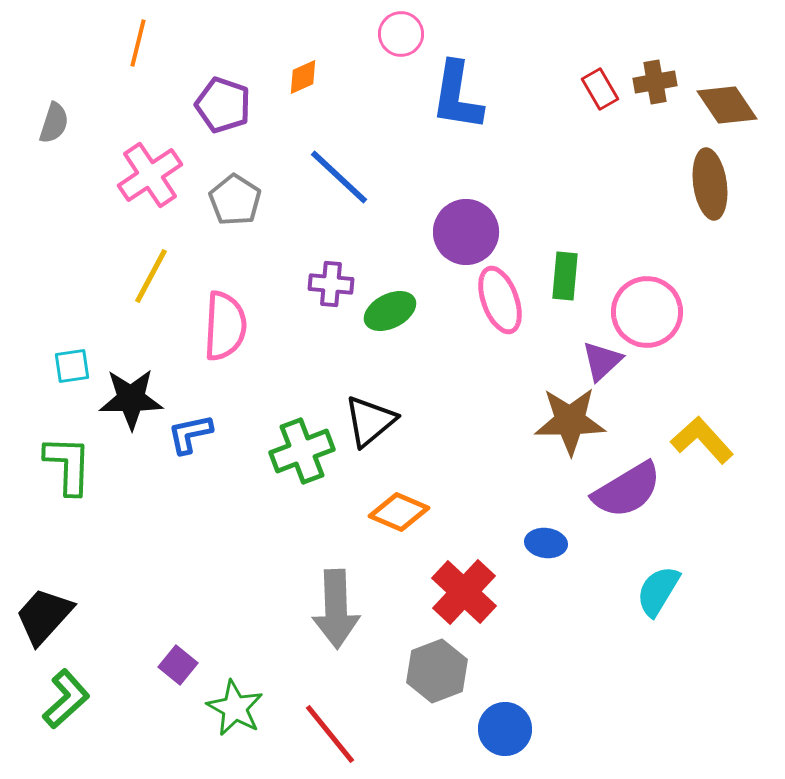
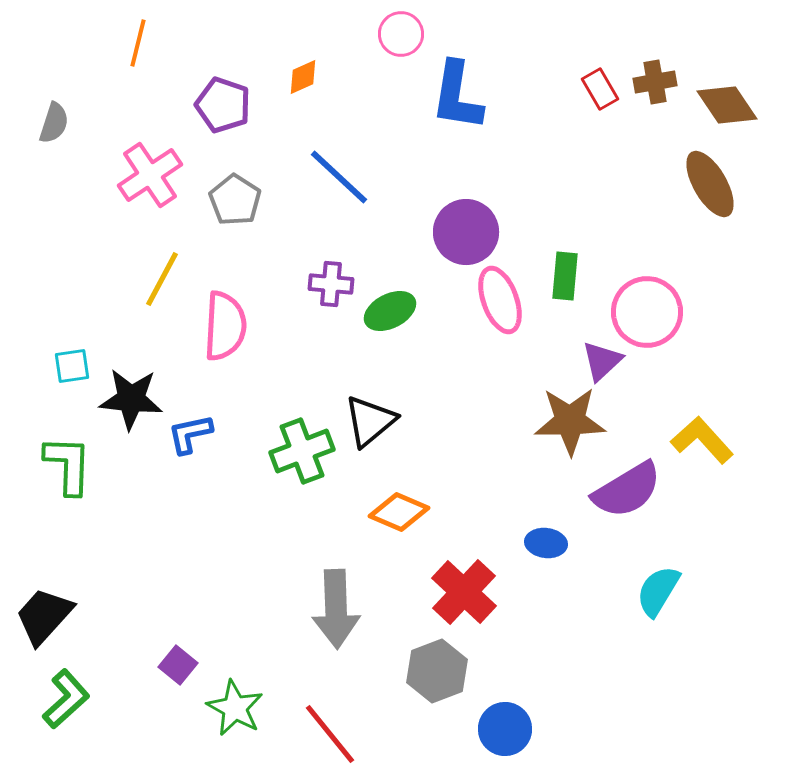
brown ellipse at (710, 184): rotated 22 degrees counterclockwise
yellow line at (151, 276): moved 11 px right, 3 px down
black star at (131, 399): rotated 6 degrees clockwise
